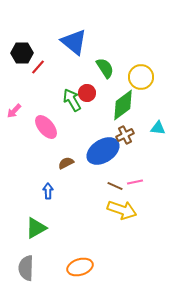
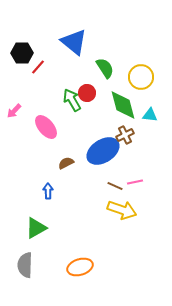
green diamond: rotated 68 degrees counterclockwise
cyan triangle: moved 8 px left, 13 px up
gray semicircle: moved 1 px left, 3 px up
